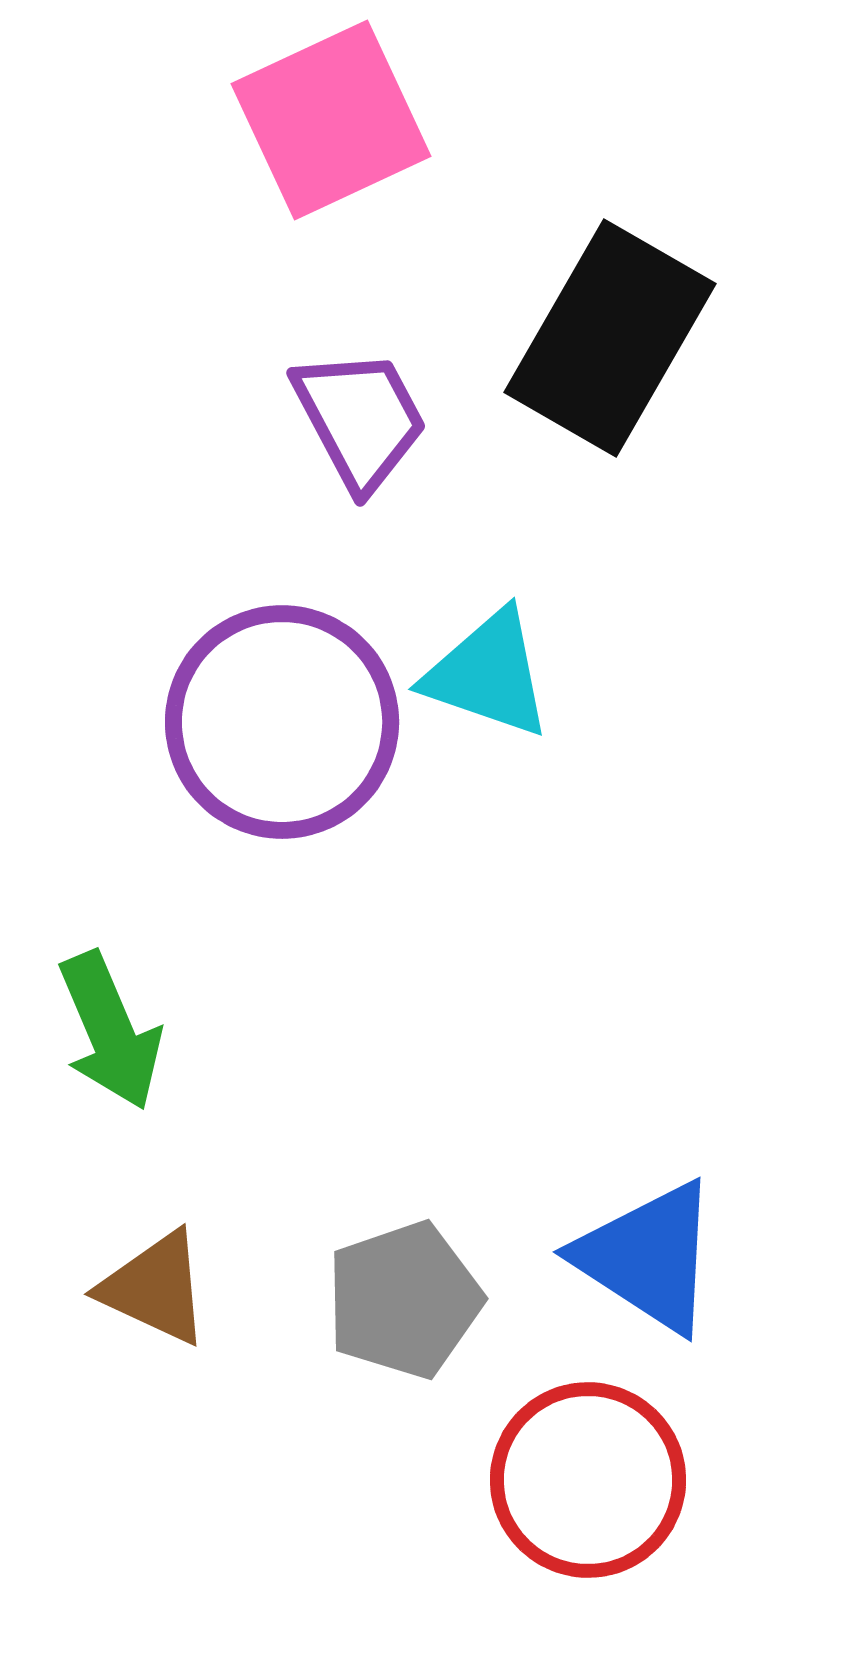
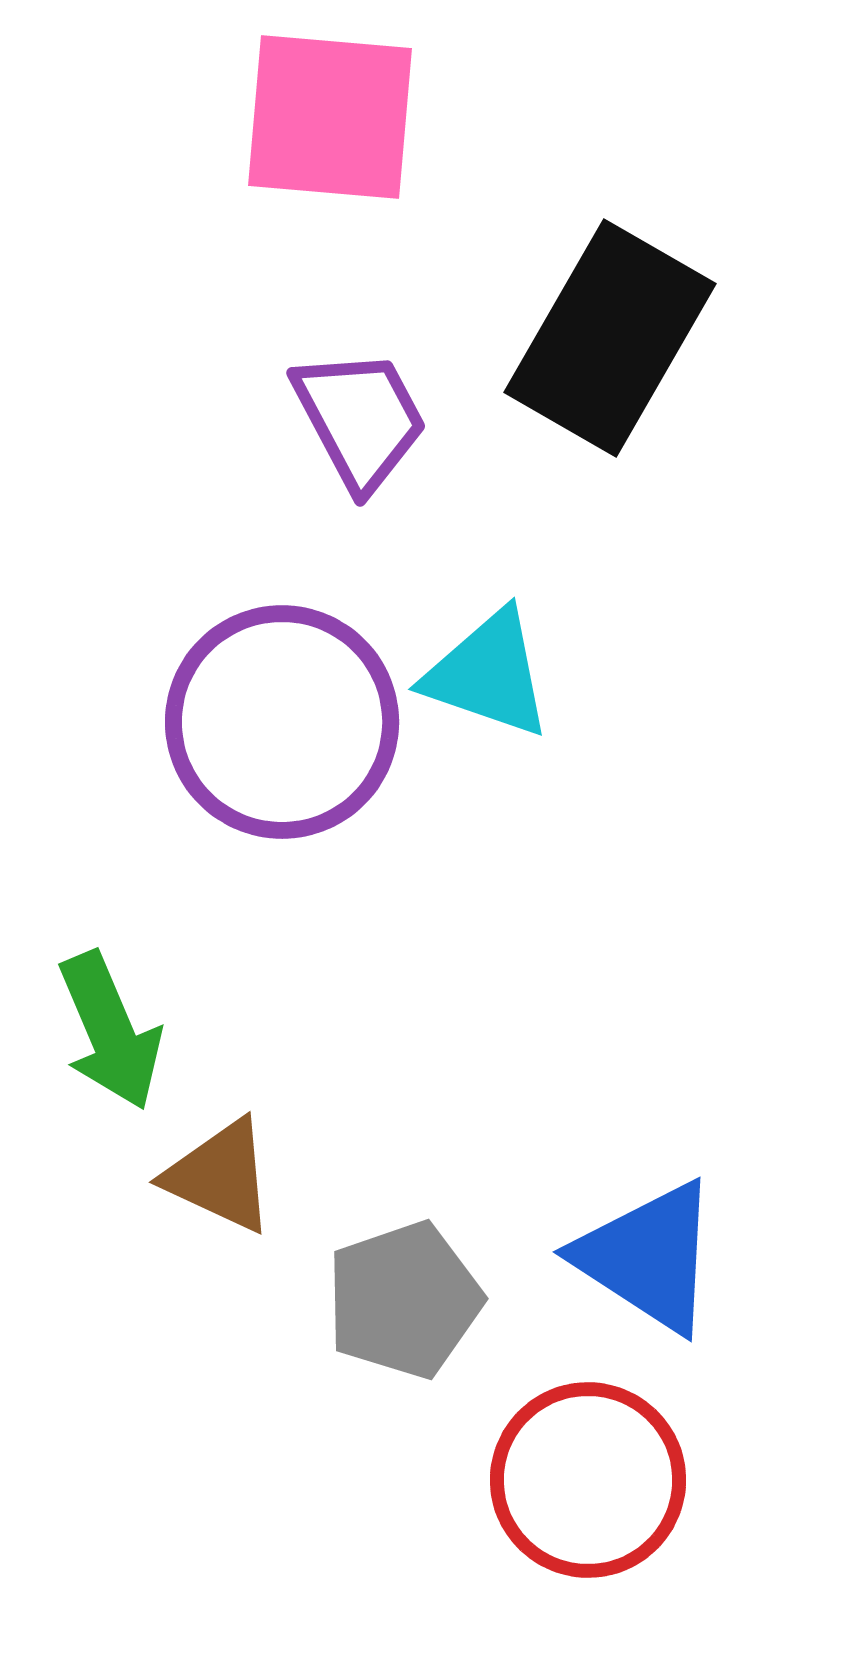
pink square: moved 1 px left, 3 px up; rotated 30 degrees clockwise
brown triangle: moved 65 px right, 112 px up
